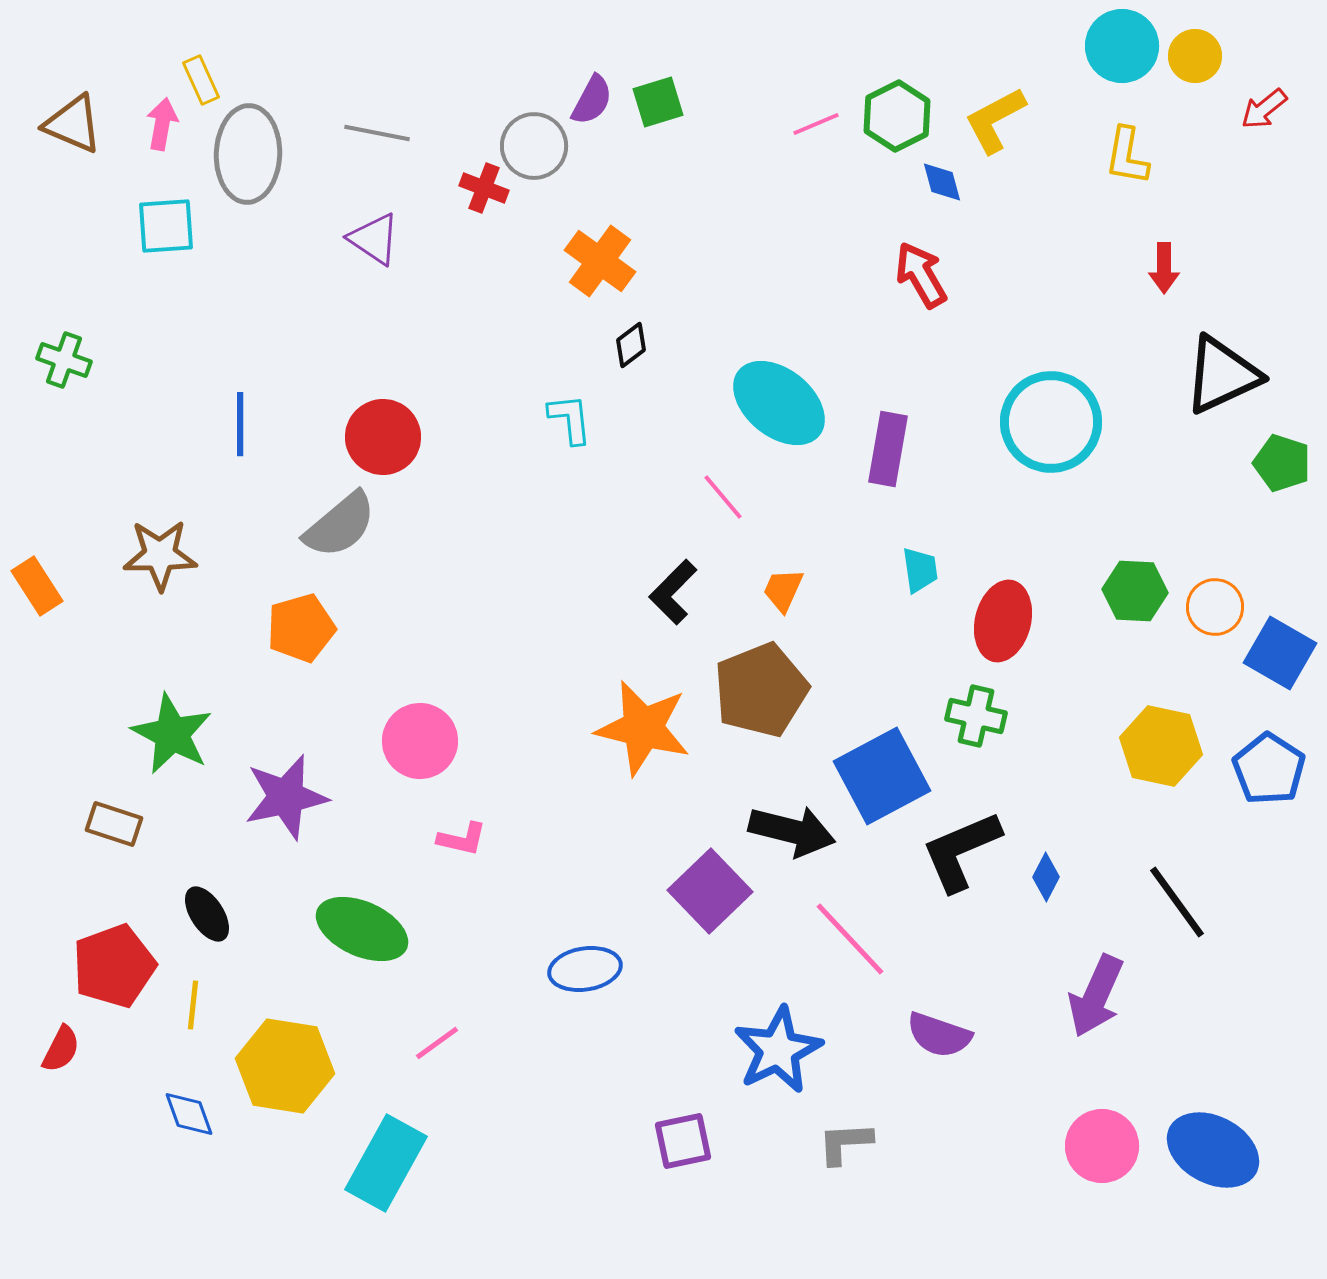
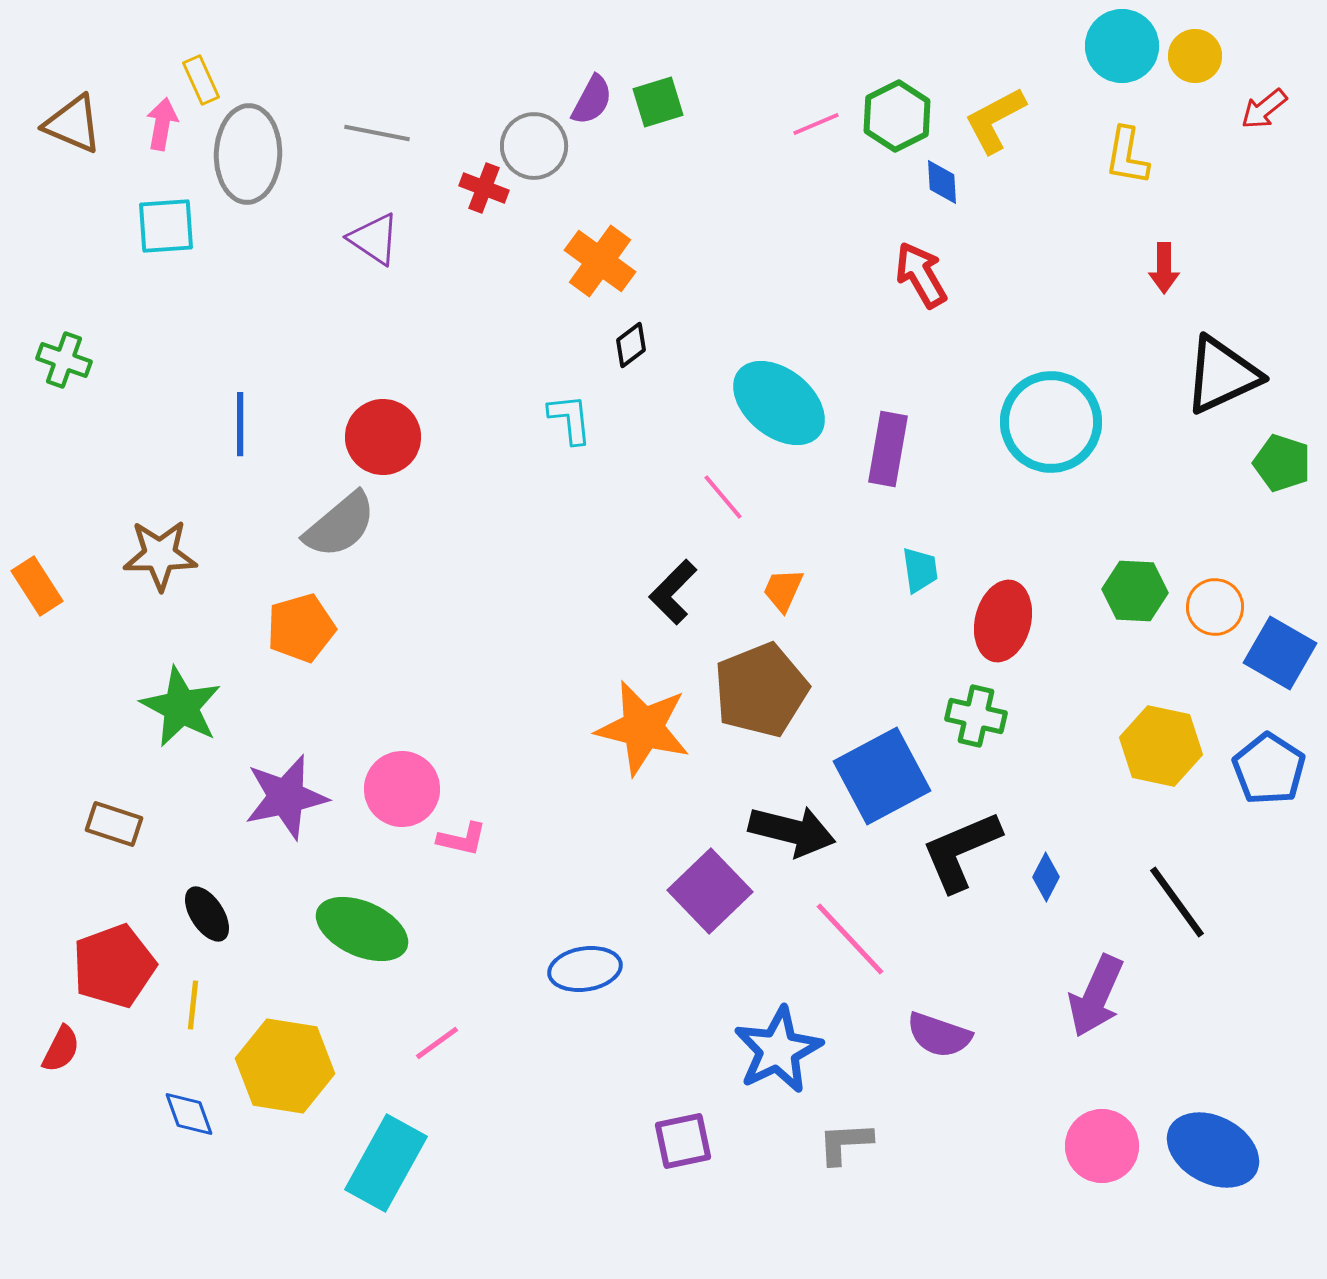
blue diamond at (942, 182): rotated 12 degrees clockwise
green star at (172, 734): moved 9 px right, 27 px up
pink circle at (420, 741): moved 18 px left, 48 px down
